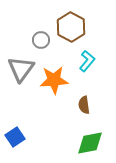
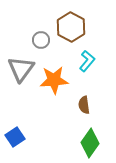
green diamond: rotated 44 degrees counterclockwise
